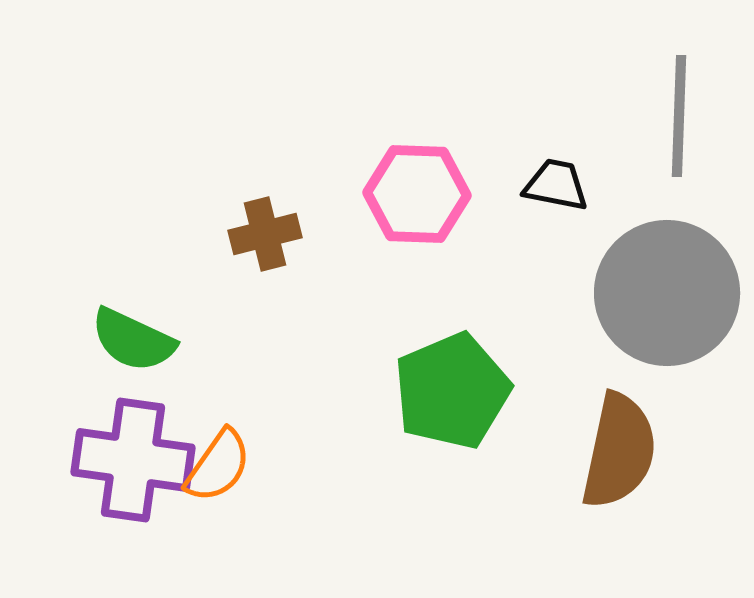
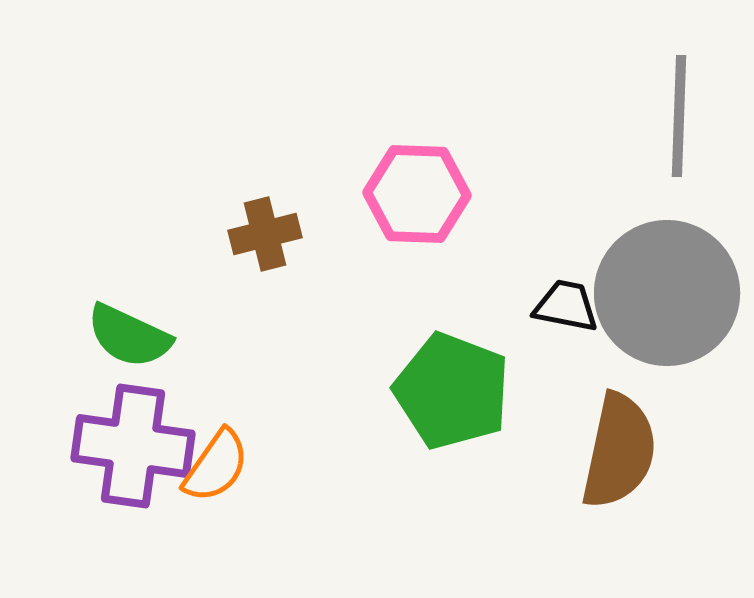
black trapezoid: moved 10 px right, 121 px down
green semicircle: moved 4 px left, 4 px up
green pentagon: rotated 28 degrees counterclockwise
purple cross: moved 14 px up
orange semicircle: moved 2 px left
